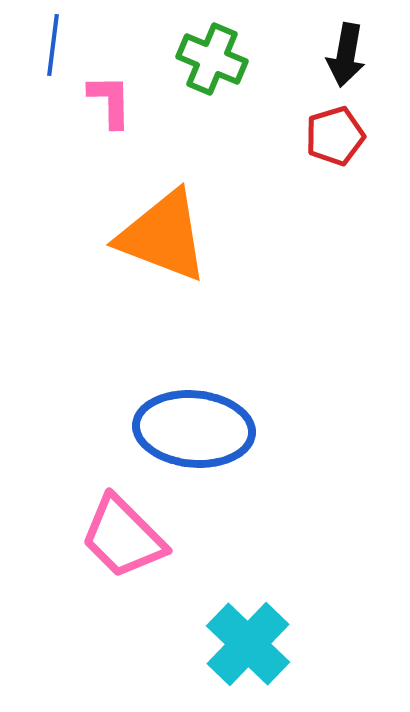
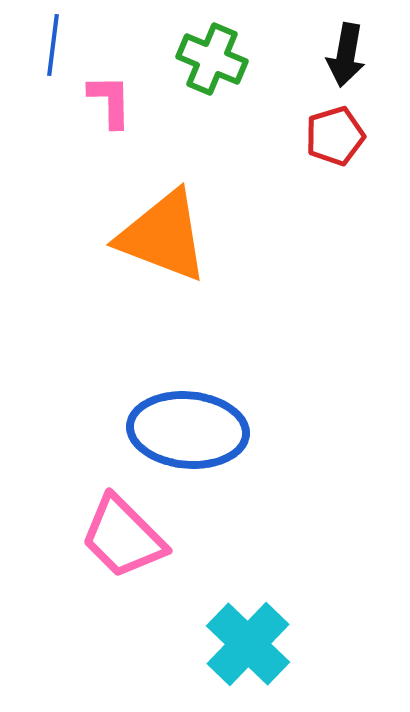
blue ellipse: moved 6 px left, 1 px down
